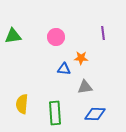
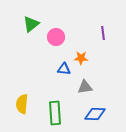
green triangle: moved 18 px right, 12 px up; rotated 30 degrees counterclockwise
